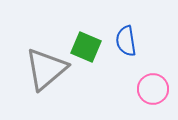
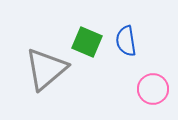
green square: moved 1 px right, 5 px up
